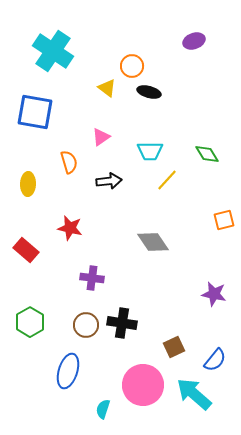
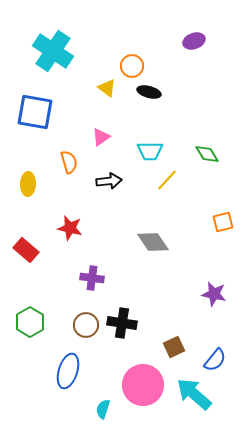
orange square: moved 1 px left, 2 px down
